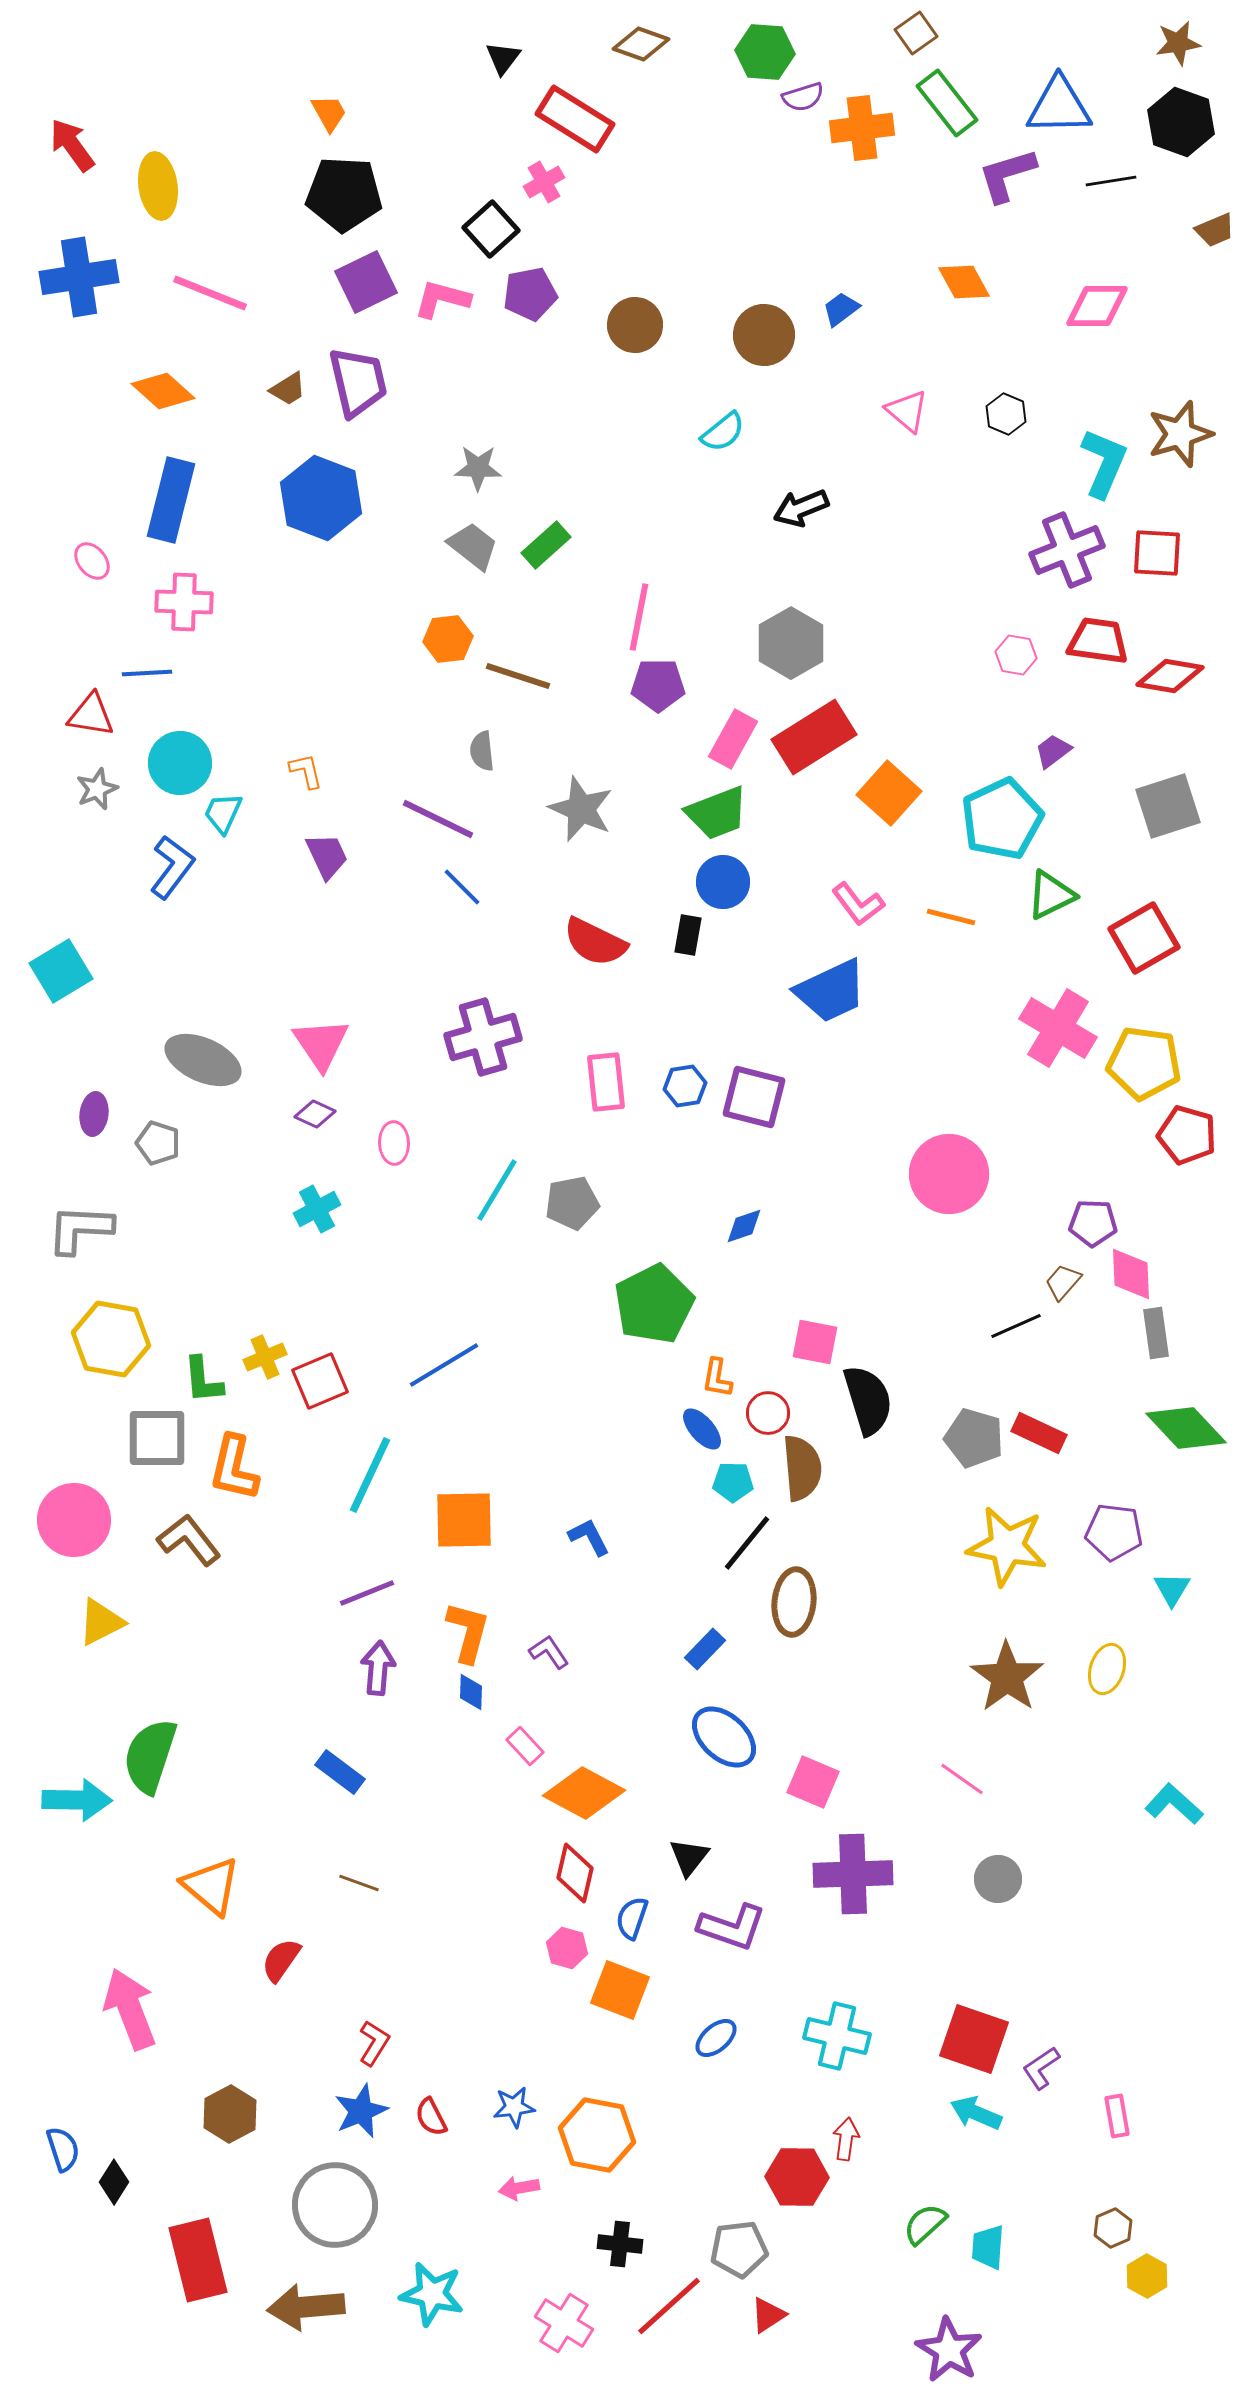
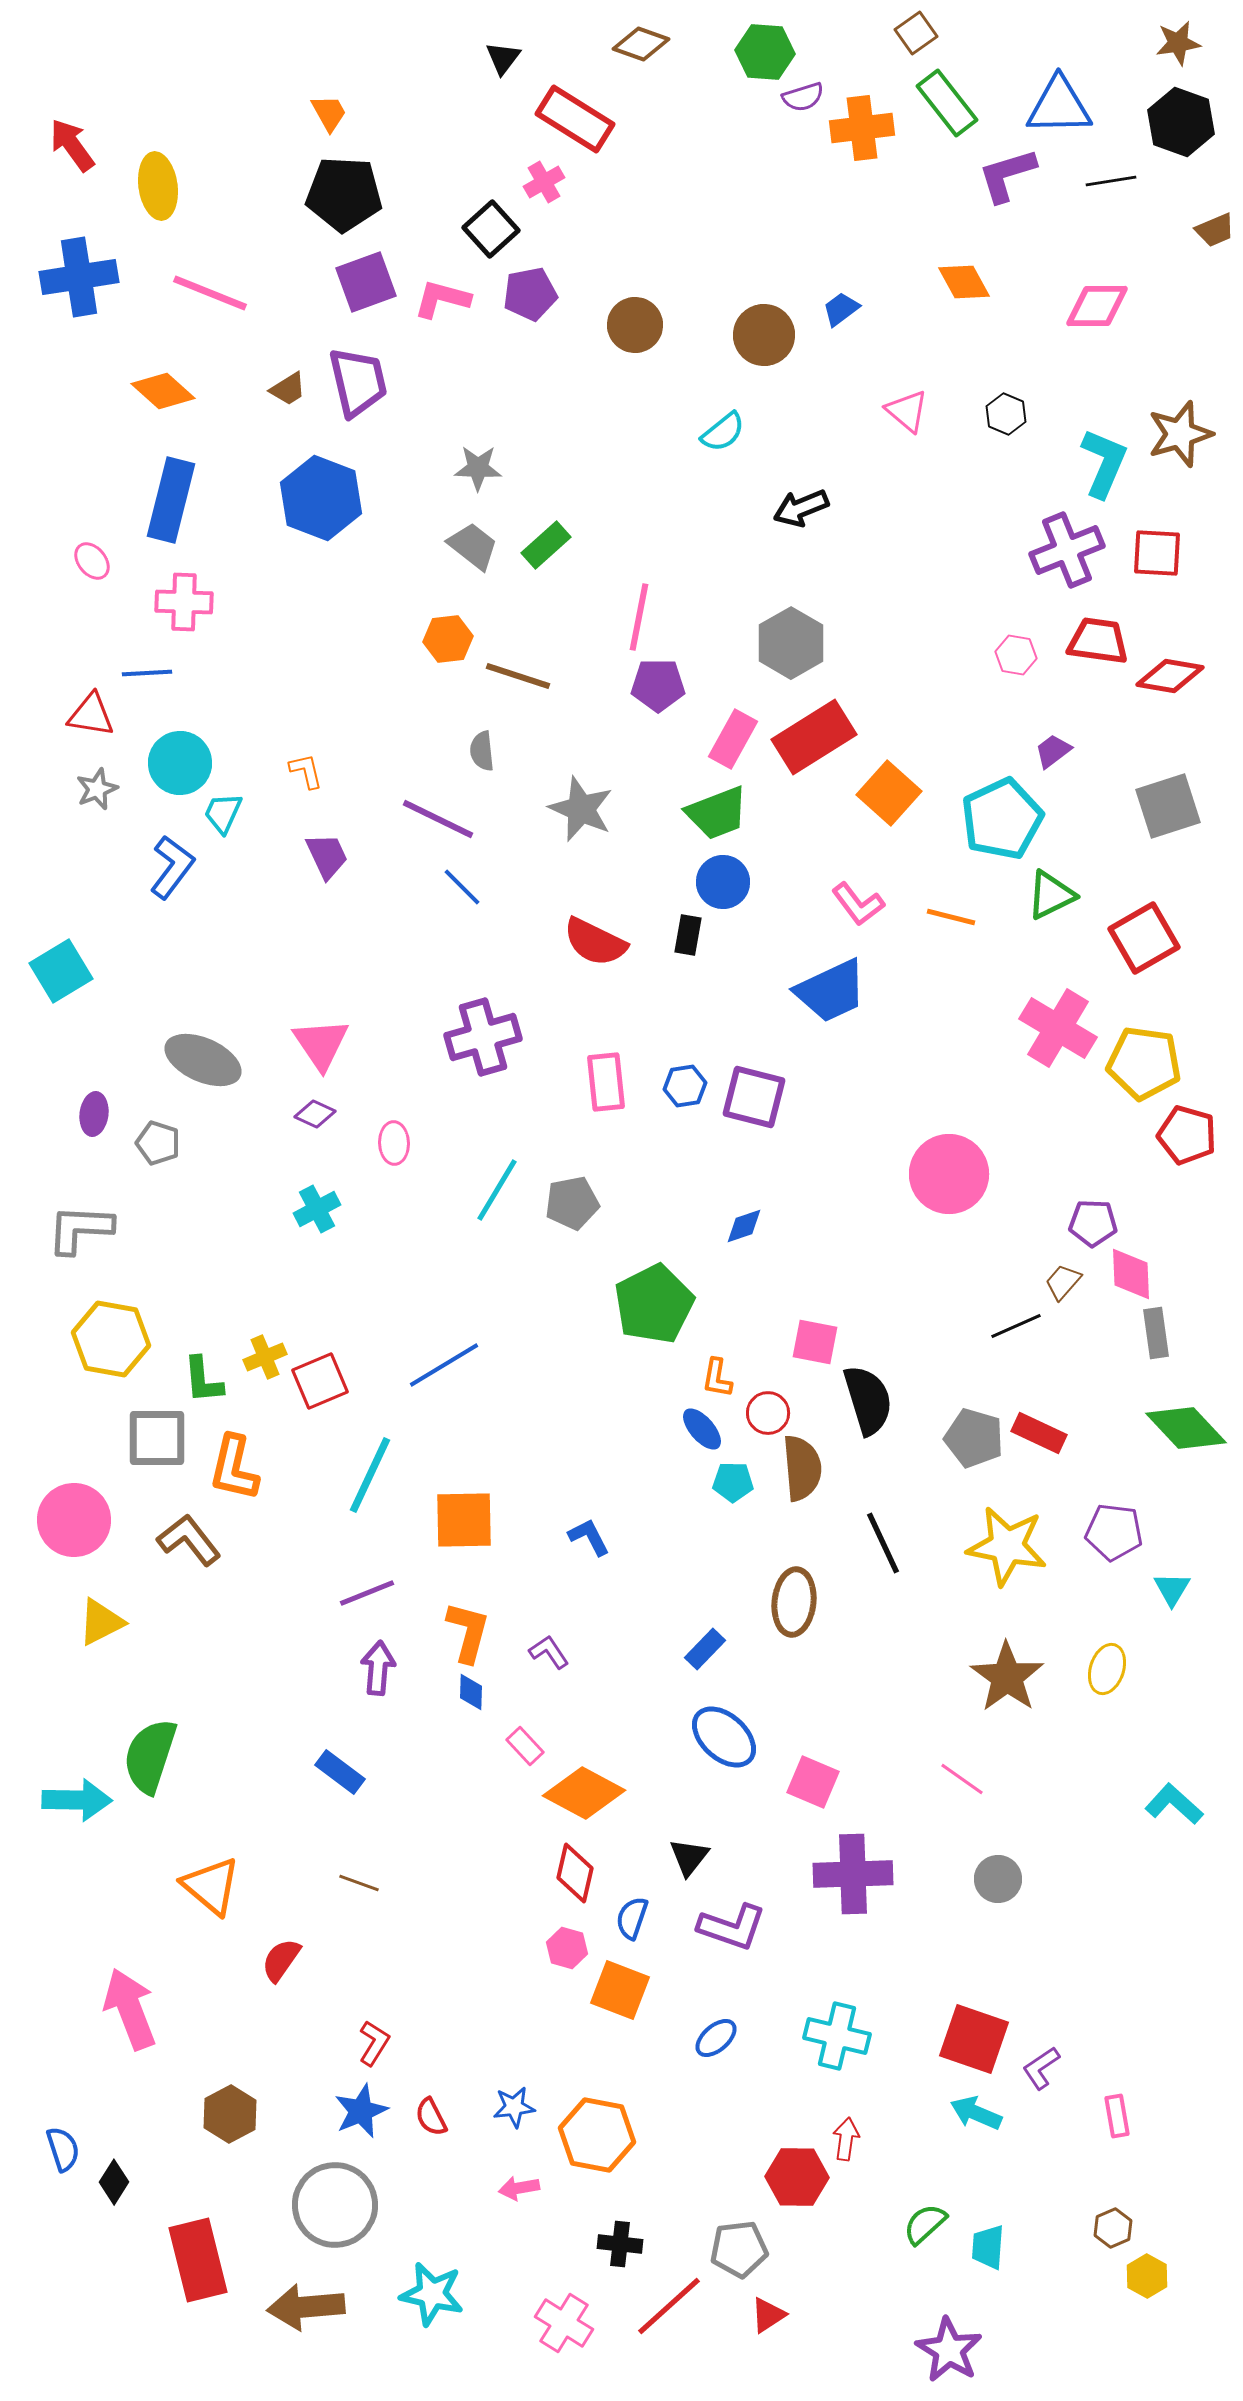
purple square at (366, 282): rotated 6 degrees clockwise
black line at (747, 1543): moved 136 px right; rotated 64 degrees counterclockwise
